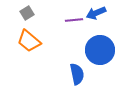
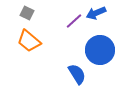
gray square: rotated 32 degrees counterclockwise
purple line: moved 1 px down; rotated 36 degrees counterclockwise
blue semicircle: rotated 20 degrees counterclockwise
